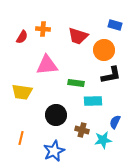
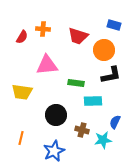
blue rectangle: moved 1 px left
